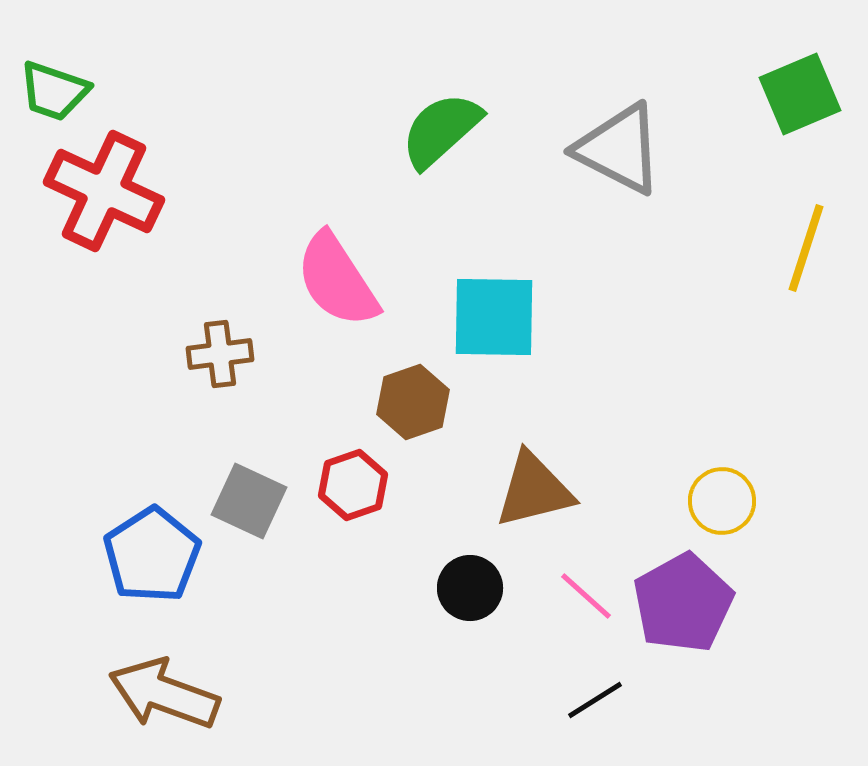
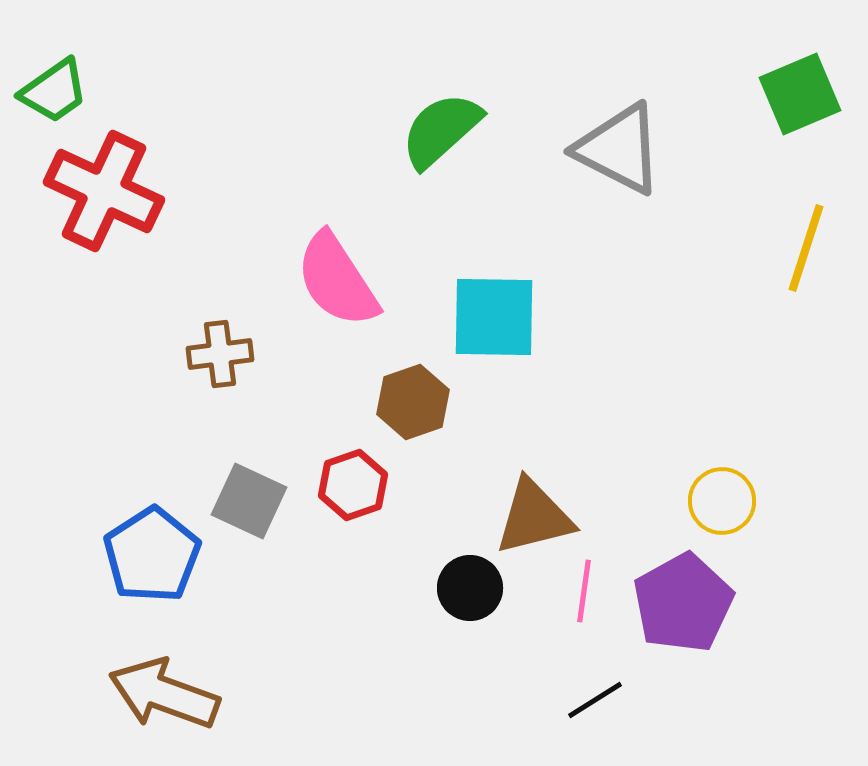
green trapezoid: rotated 54 degrees counterclockwise
brown triangle: moved 27 px down
pink line: moved 2 px left, 5 px up; rotated 56 degrees clockwise
